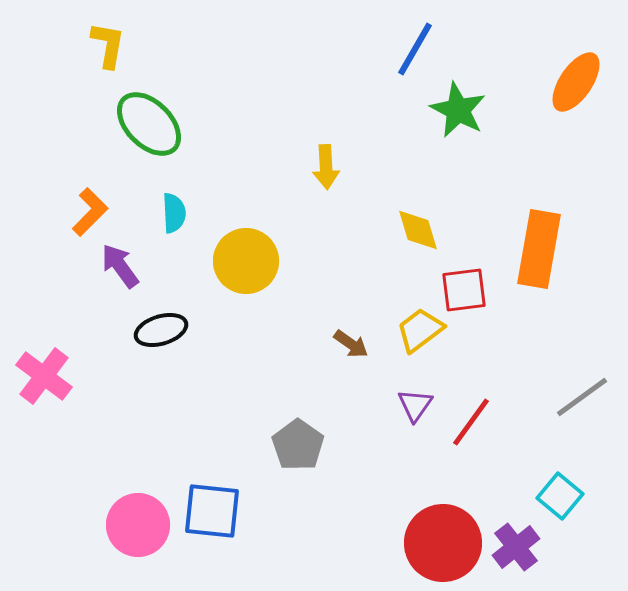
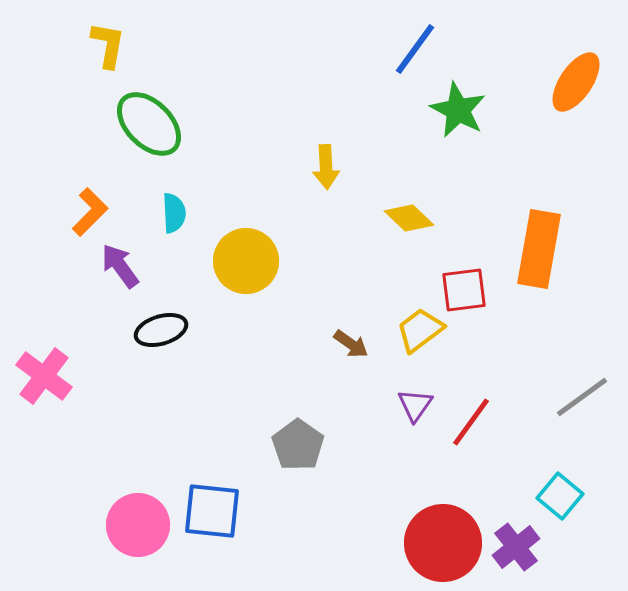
blue line: rotated 6 degrees clockwise
yellow diamond: moved 9 px left, 12 px up; rotated 30 degrees counterclockwise
